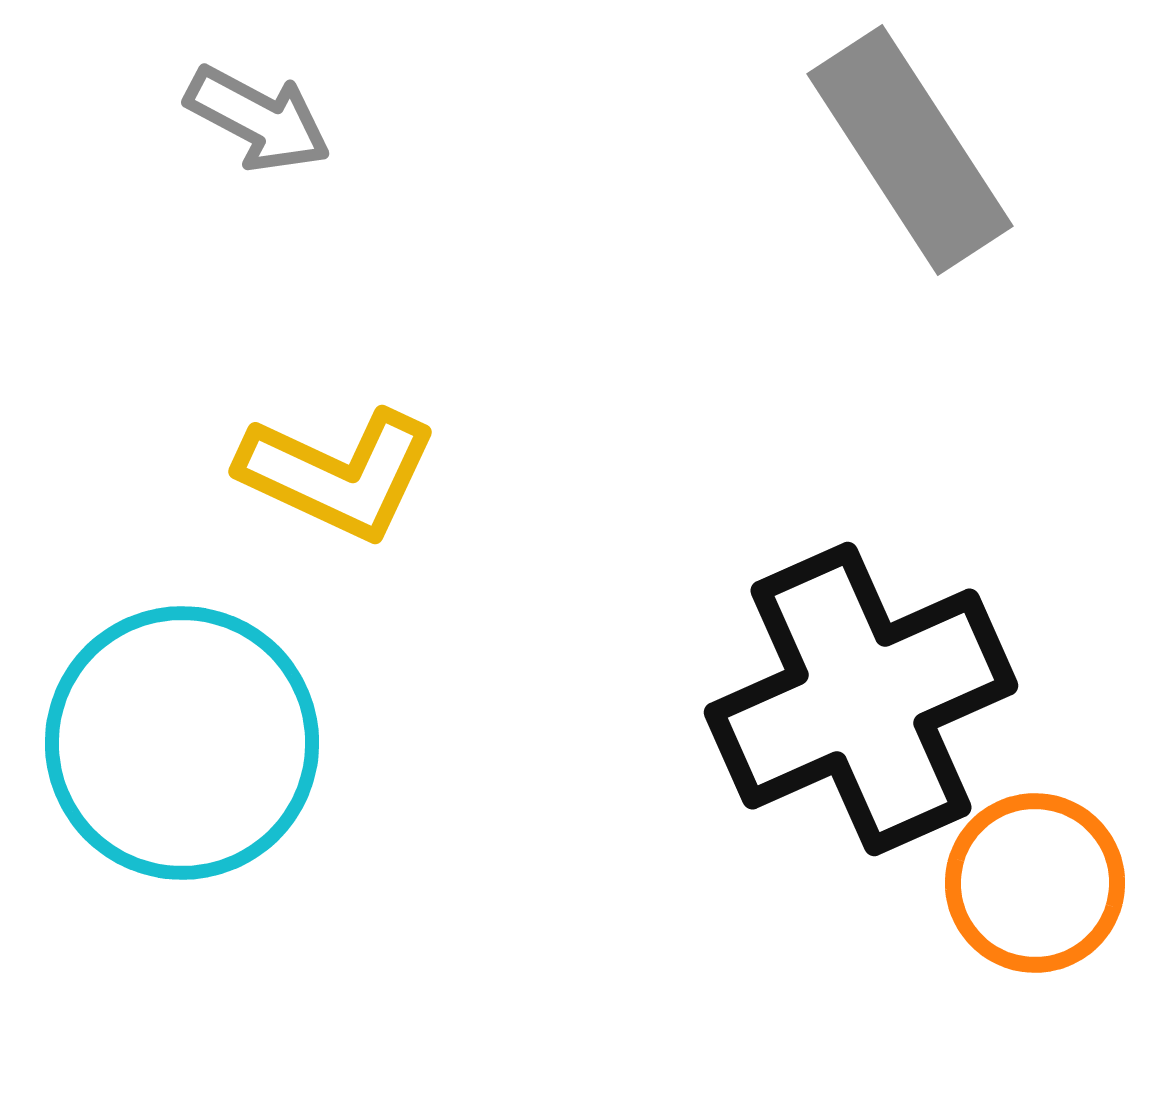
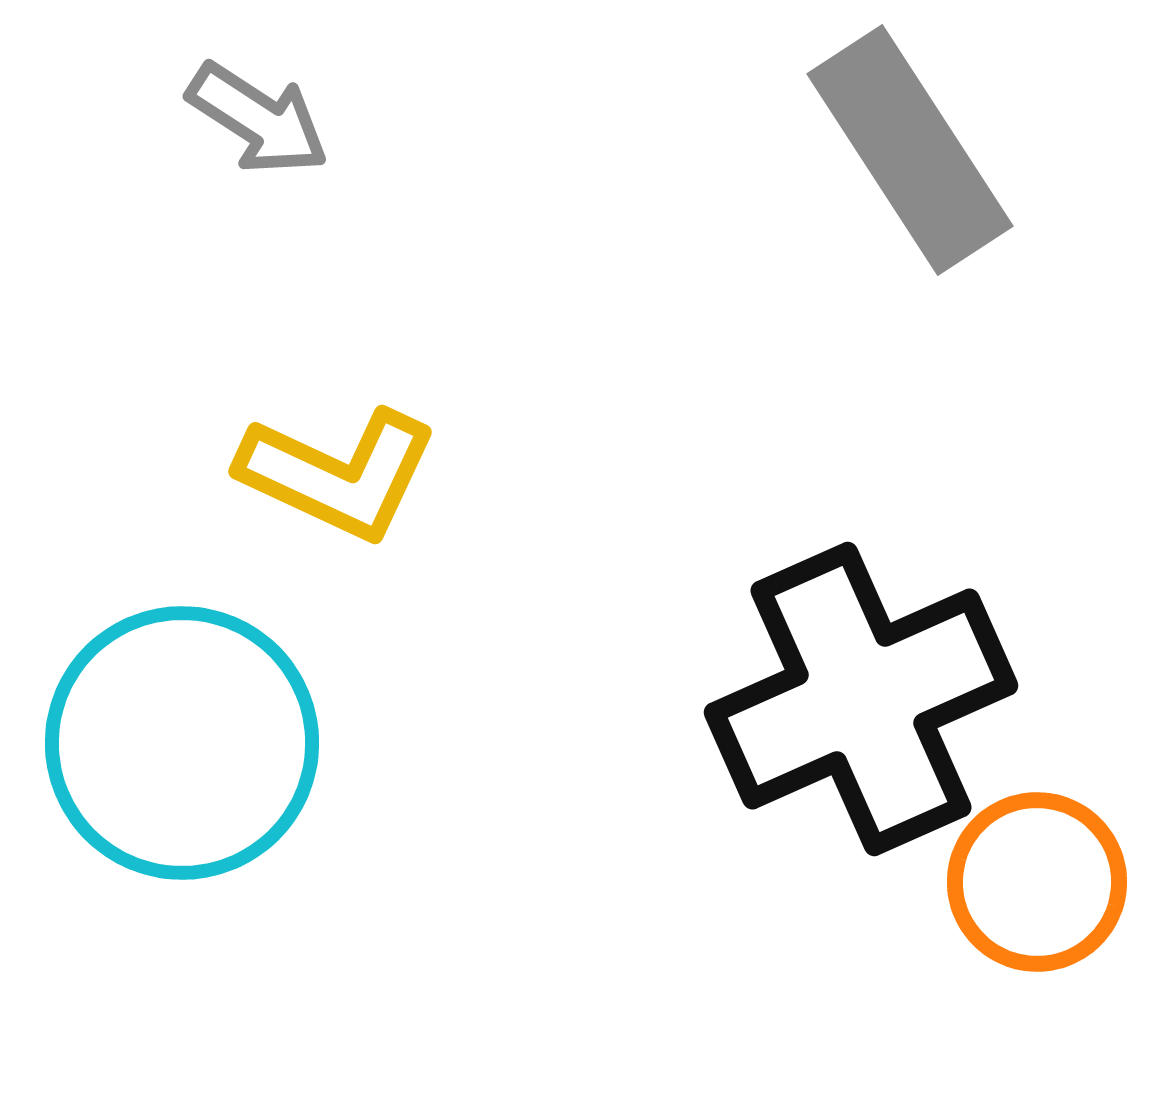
gray arrow: rotated 5 degrees clockwise
orange circle: moved 2 px right, 1 px up
